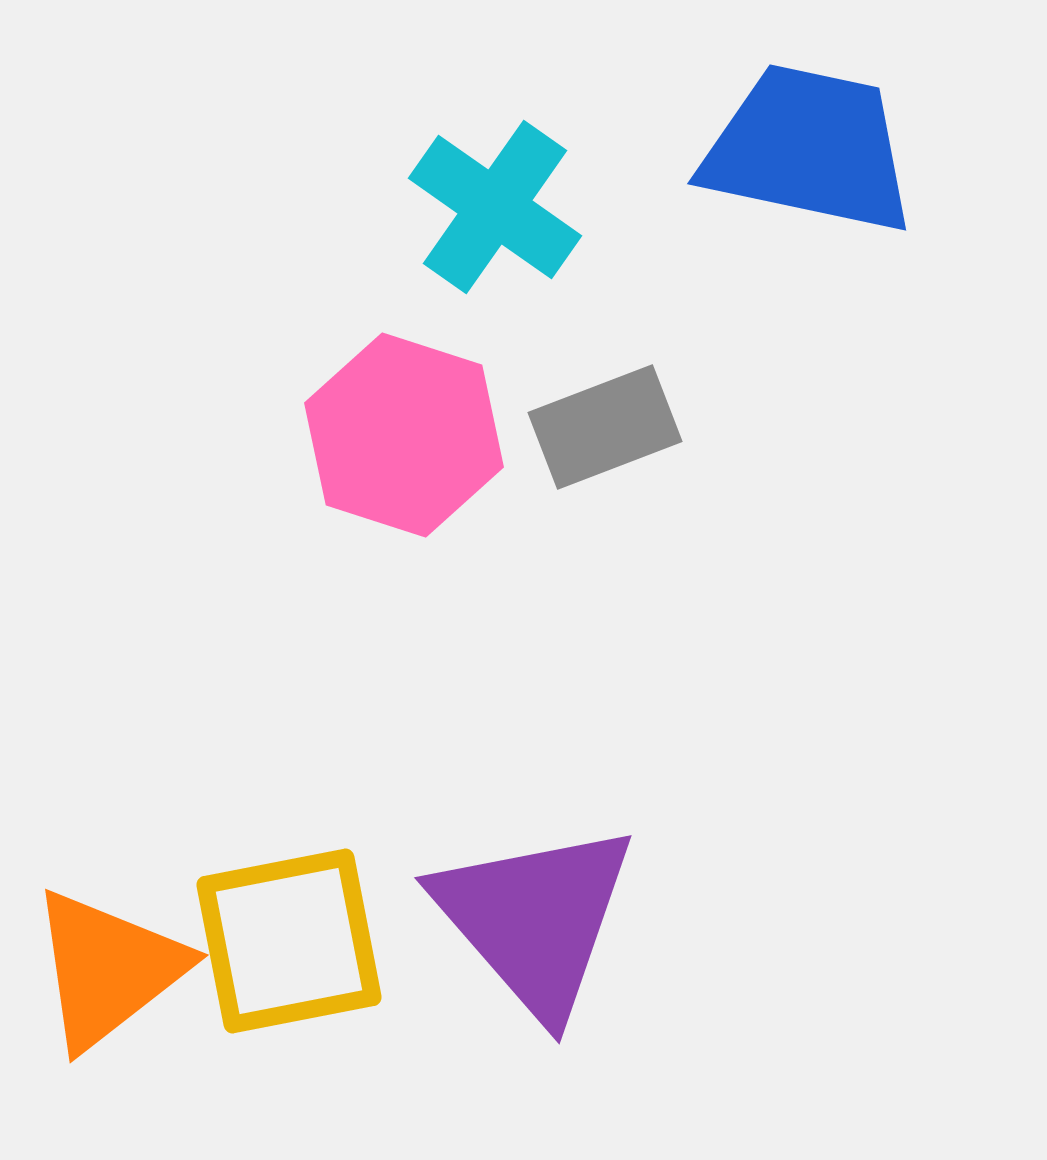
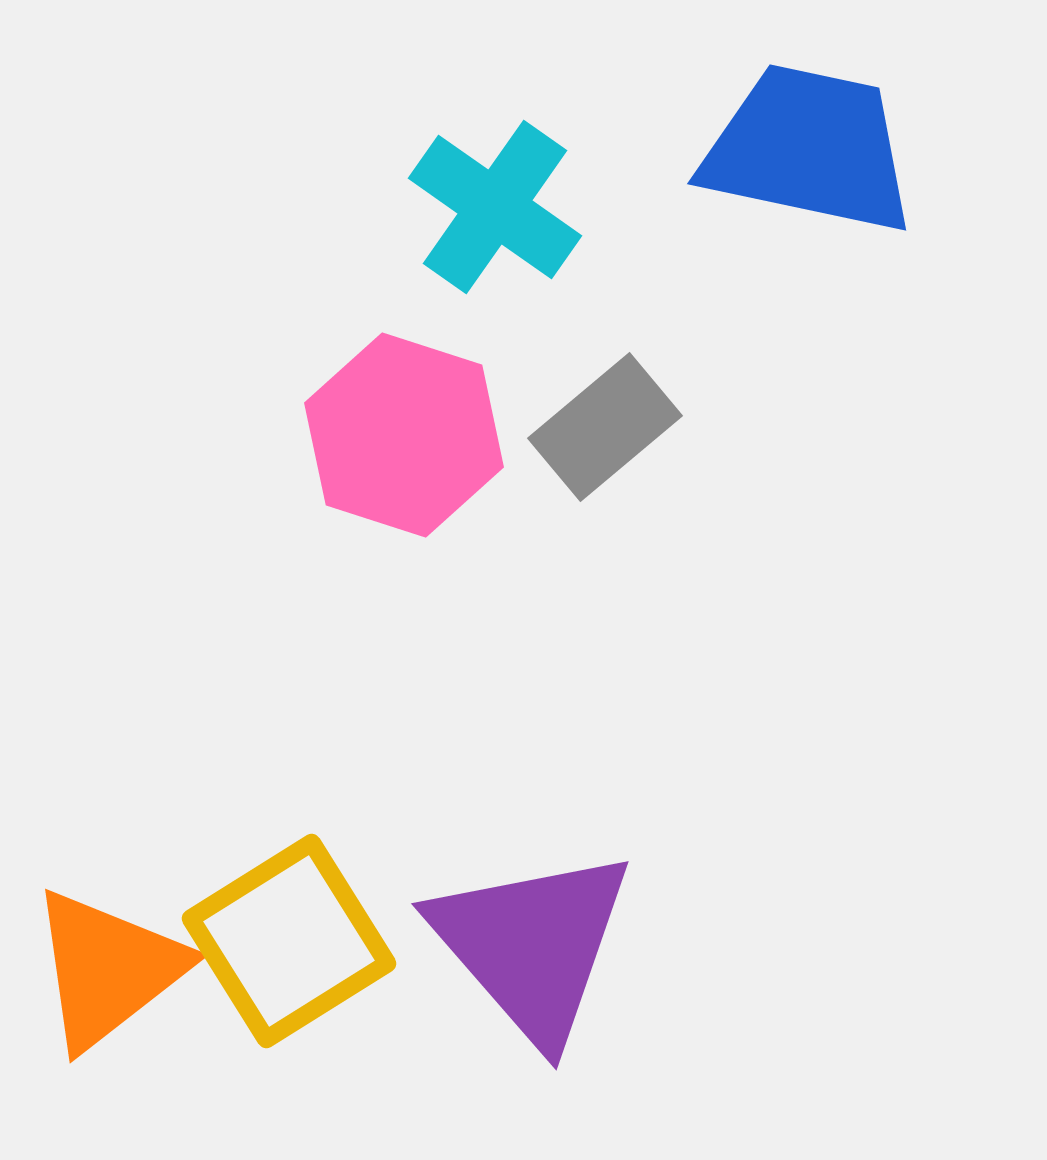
gray rectangle: rotated 19 degrees counterclockwise
purple triangle: moved 3 px left, 26 px down
yellow square: rotated 21 degrees counterclockwise
